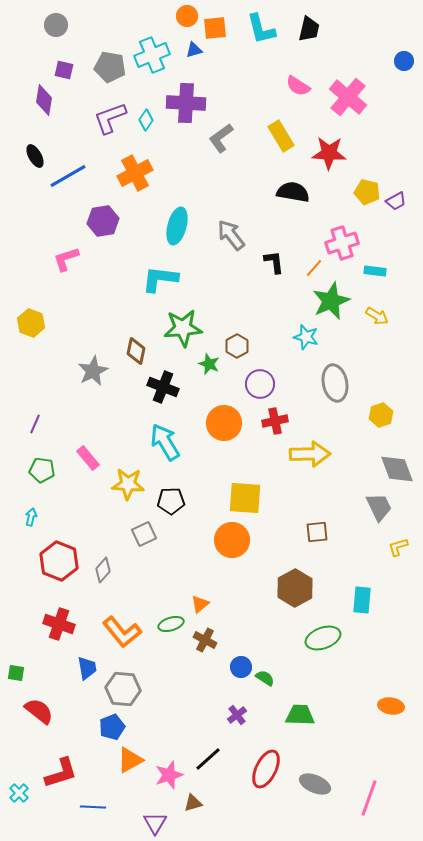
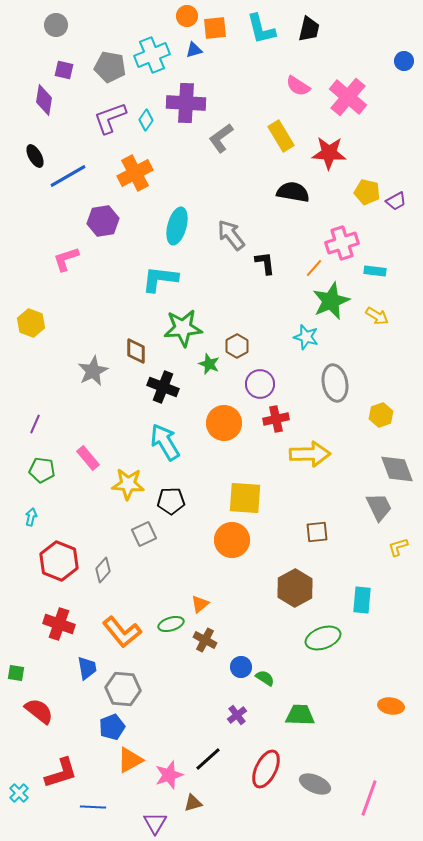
black L-shape at (274, 262): moved 9 px left, 1 px down
brown diamond at (136, 351): rotated 12 degrees counterclockwise
red cross at (275, 421): moved 1 px right, 2 px up
